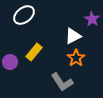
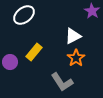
purple star: moved 8 px up
